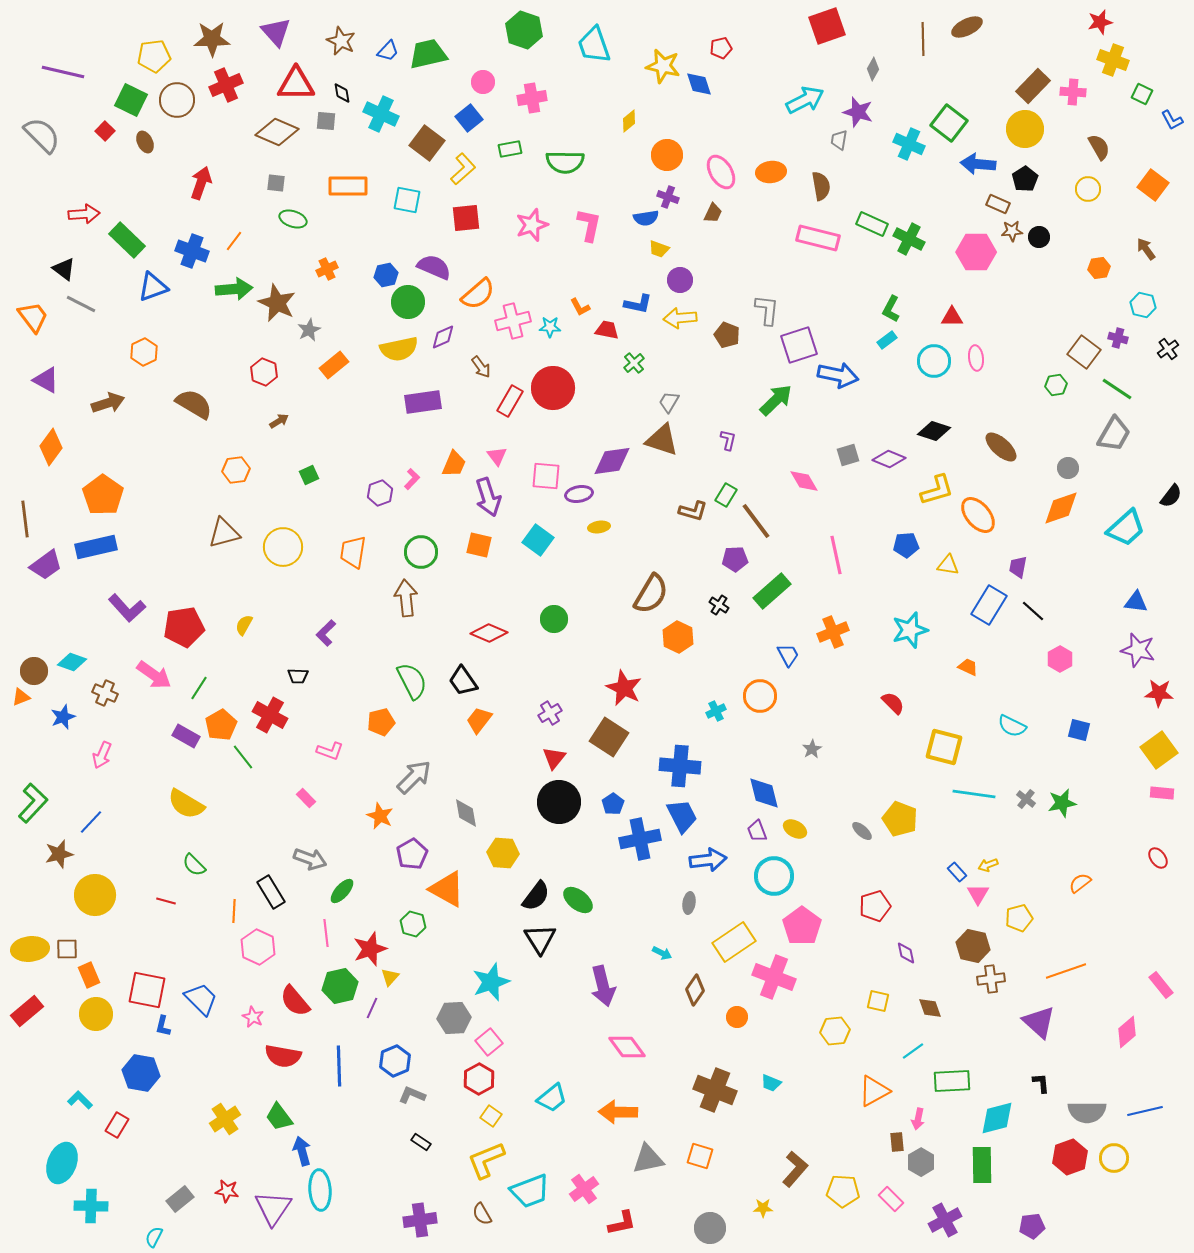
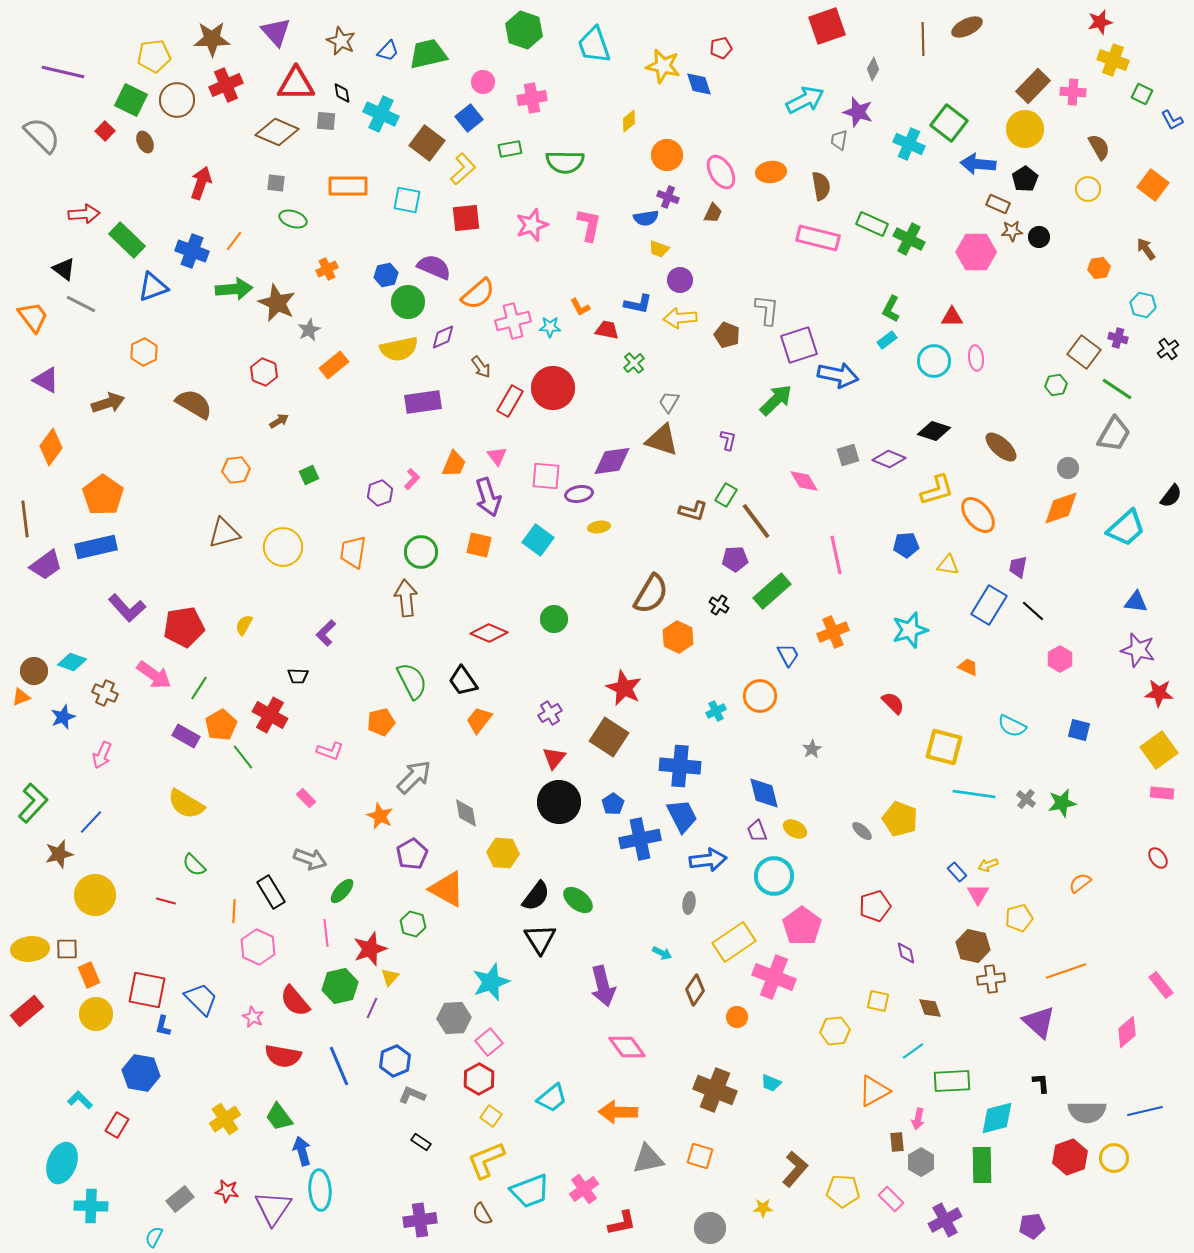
blue line at (339, 1066): rotated 21 degrees counterclockwise
